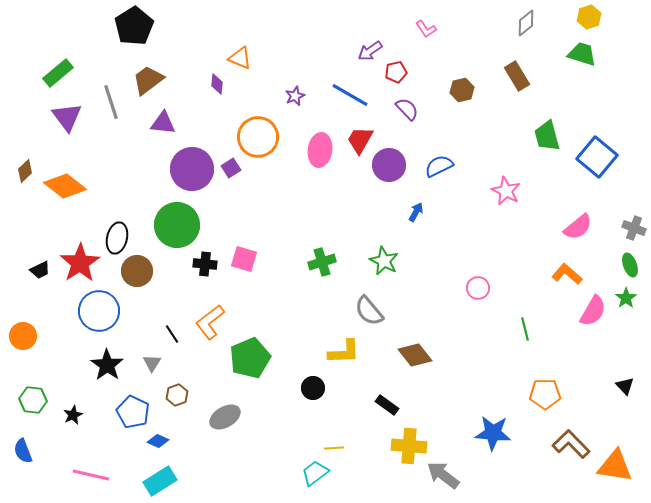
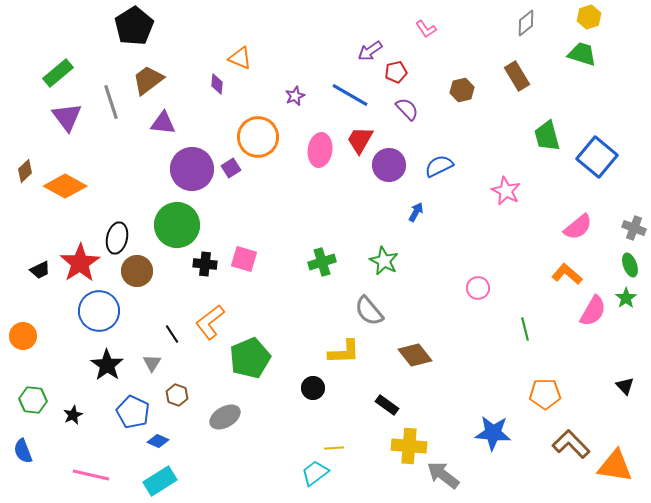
orange diamond at (65, 186): rotated 9 degrees counterclockwise
brown hexagon at (177, 395): rotated 20 degrees counterclockwise
